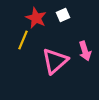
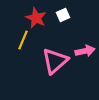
pink arrow: rotated 84 degrees counterclockwise
